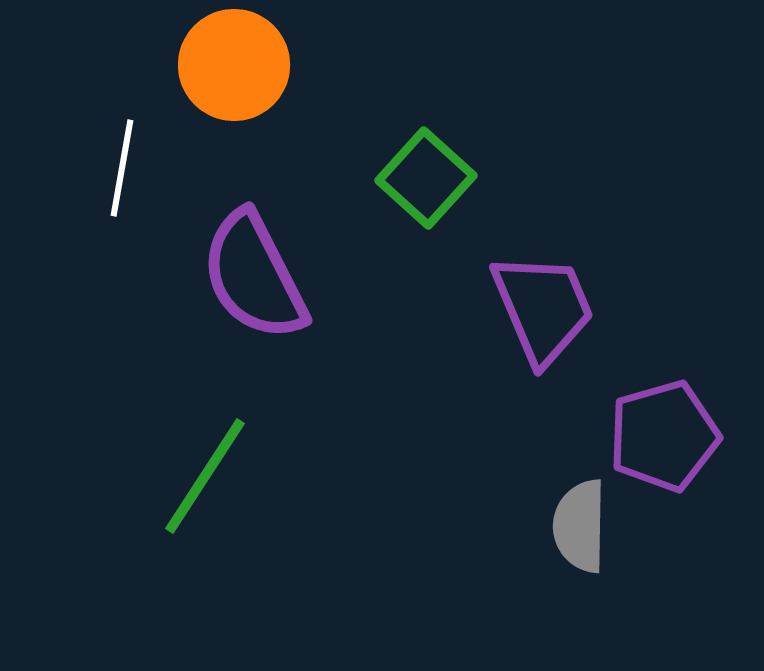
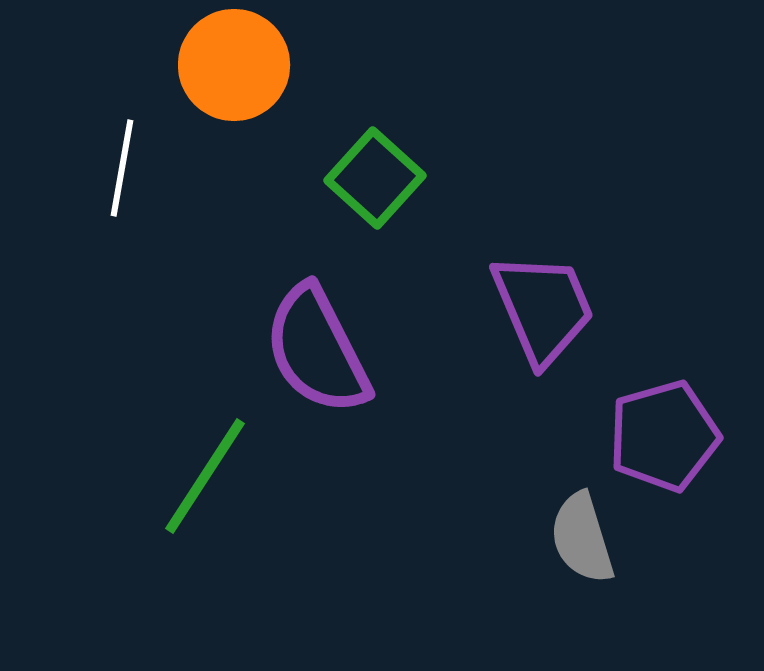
green square: moved 51 px left
purple semicircle: moved 63 px right, 74 px down
gray semicircle: moved 2 px right, 12 px down; rotated 18 degrees counterclockwise
